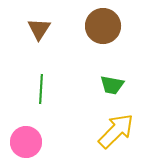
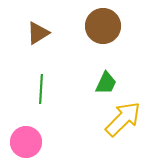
brown triangle: moved 1 px left, 4 px down; rotated 25 degrees clockwise
green trapezoid: moved 6 px left, 2 px up; rotated 75 degrees counterclockwise
yellow arrow: moved 7 px right, 12 px up
